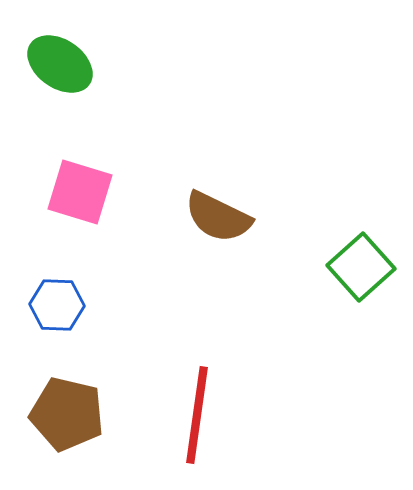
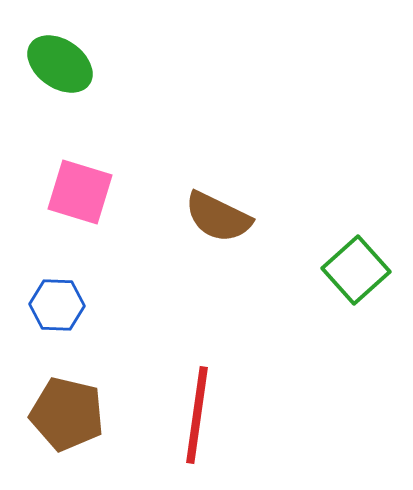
green square: moved 5 px left, 3 px down
